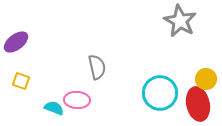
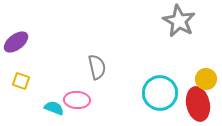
gray star: moved 1 px left
